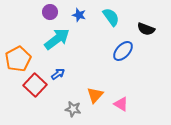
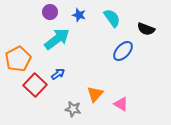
cyan semicircle: moved 1 px right, 1 px down
orange triangle: moved 1 px up
